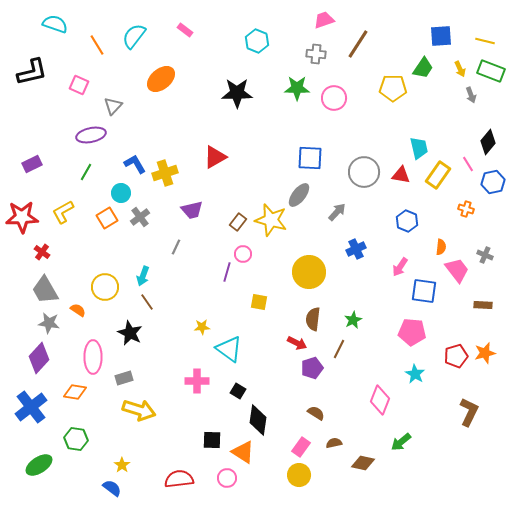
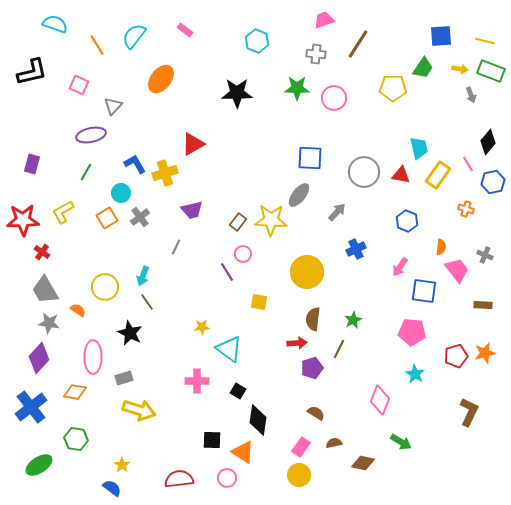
yellow arrow at (460, 69): rotated 56 degrees counterclockwise
orange ellipse at (161, 79): rotated 12 degrees counterclockwise
red triangle at (215, 157): moved 22 px left, 13 px up
purple rectangle at (32, 164): rotated 48 degrees counterclockwise
red star at (22, 217): moved 1 px right, 3 px down
yellow star at (271, 220): rotated 12 degrees counterclockwise
purple line at (227, 272): rotated 48 degrees counterclockwise
yellow circle at (309, 272): moved 2 px left
red arrow at (297, 343): rotated 30 degrees counterclockwise
green arrow at (401, 442): rotated 110 degrees counterclockwise
